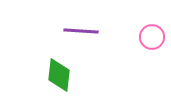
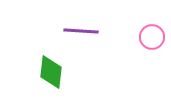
green diamond: moved 8 px left, 3 px up
